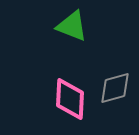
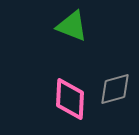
gray diamond: moved 1 px down
